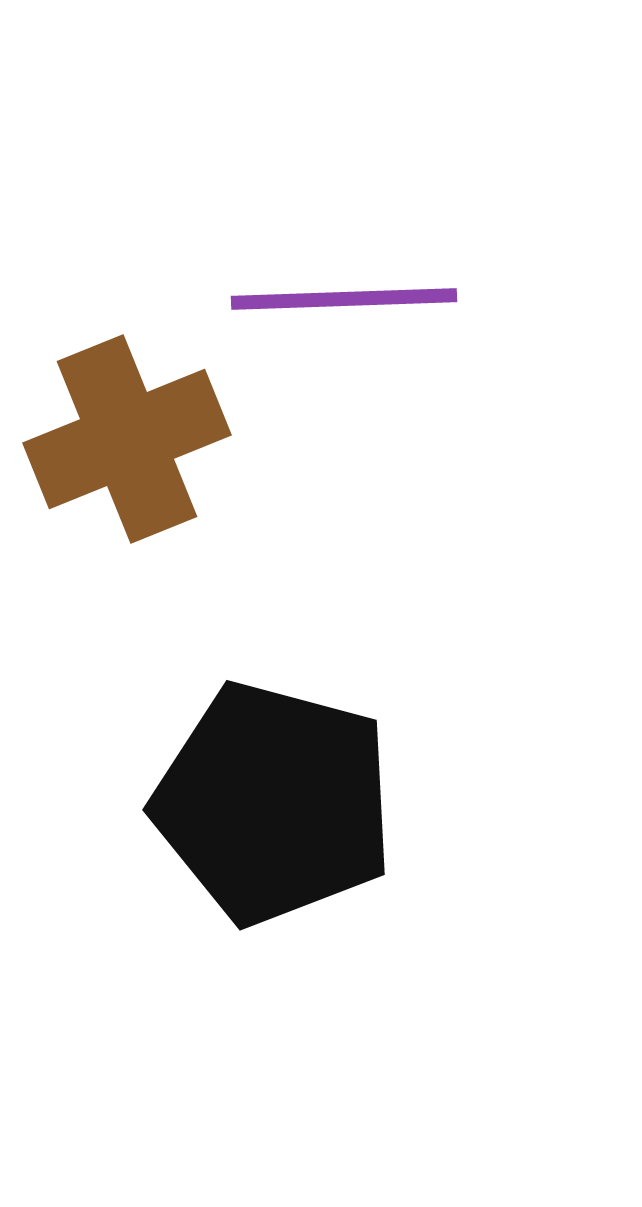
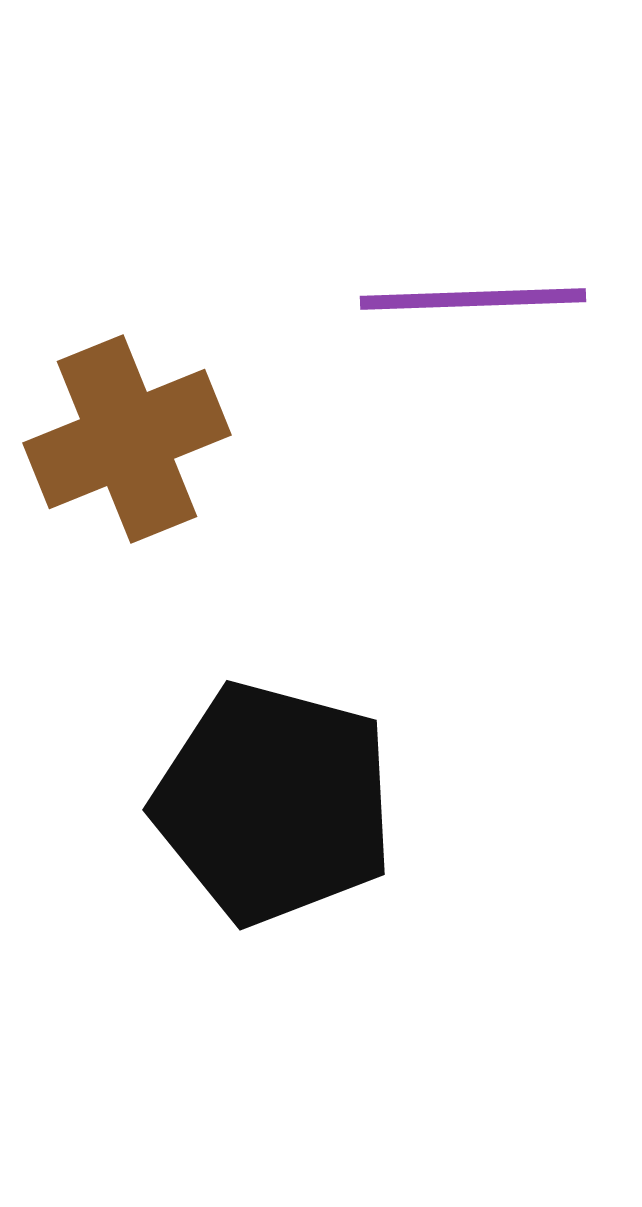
purple line: moved 129 px right
